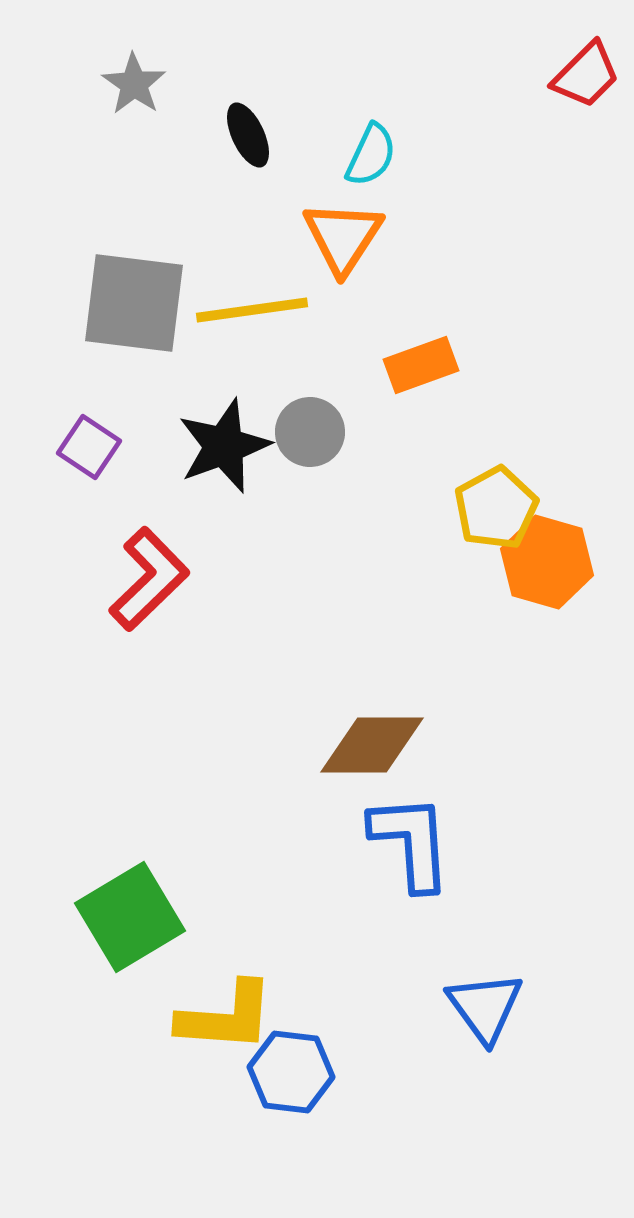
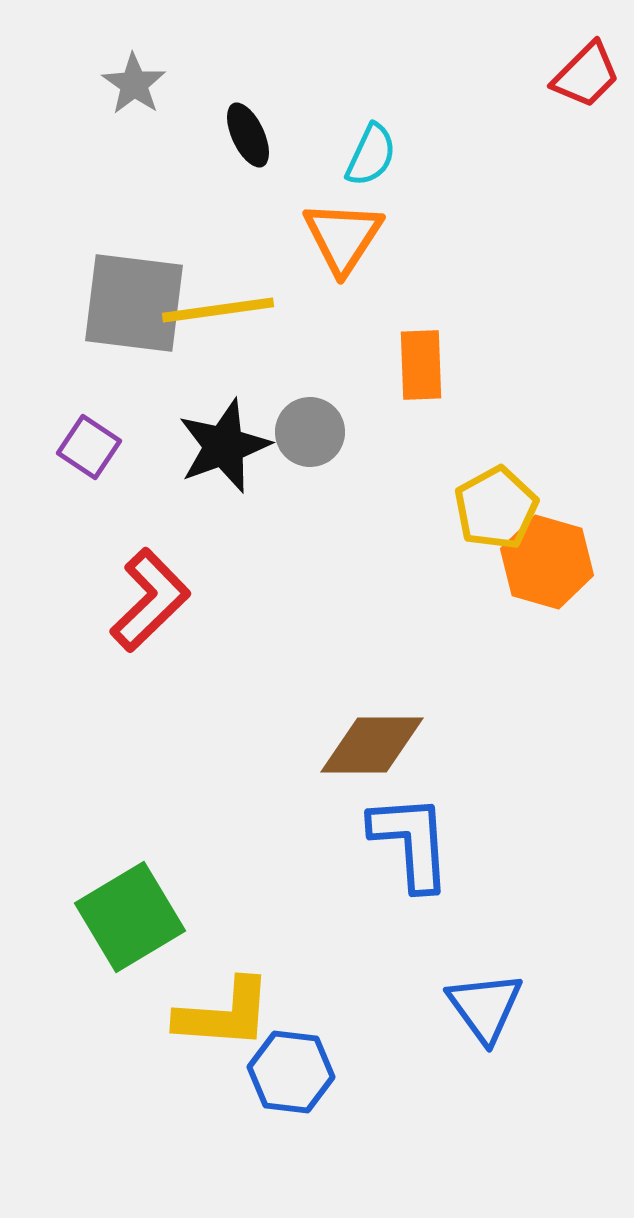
yellow line: moved 34 px left
orange rectangle: rotated 72 degrees counterclockwise
red L-shape: moved 1 px right, 21 px down
yellow L-shape: moved 2 px left, 3 px up
